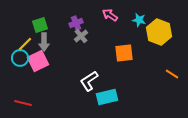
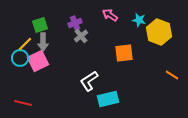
purple cross: moved 1 px left
gray arrow: moved 1 px left
orange line: moved 1 px down
cyan rectangle: moved 1 px right, 2 px down
